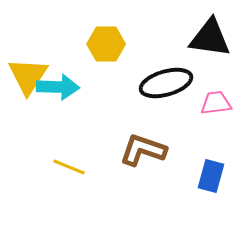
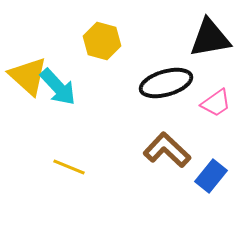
black triangle: rotated 18 degrees counterclockwise
yellow hexagon: moved 4 px left, 3 px up; rotated 15 degrees clockwise
yellow triangle: rotated 21 degrees counterclockwise
cyan arrow: rotated 45 degrees clockwise
pink trapezoid: rotated 152 degrees clockwise
brown L-shape: moved 24 px right; rotated 24 degrees clockwise
blue rectangle: rotated 24 degrees clockwise
